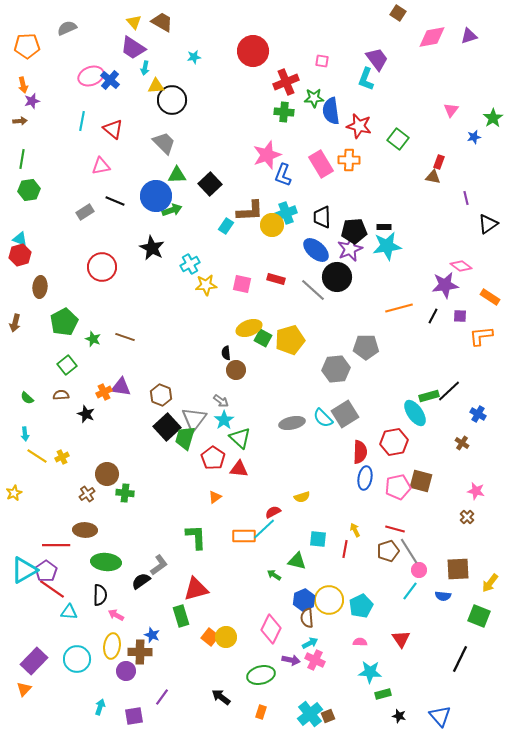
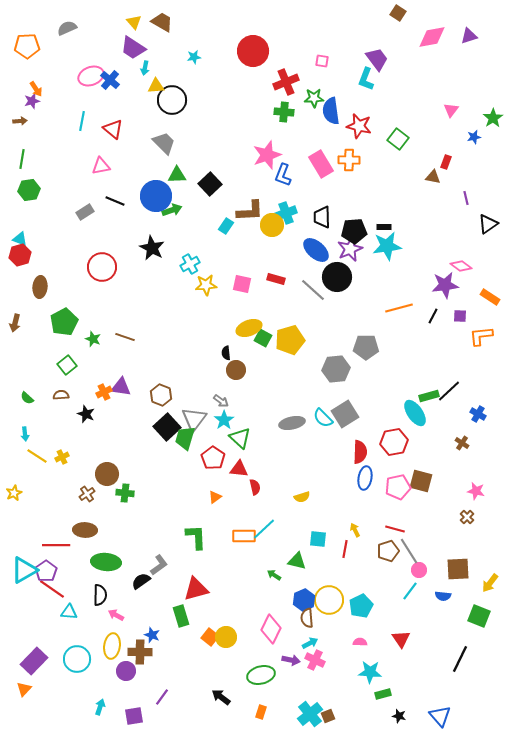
orange arrow at (23, 85): moved 13 px right, 4 px down; rotated 21 degrees counterclockwise
red rectangle at (439, 162): moved 7 px right
red semicircle at (273, 512): moved 18 px left, 25 px up; rotated 105 degrees clockwise
